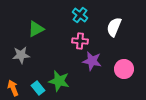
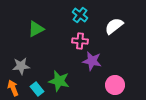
white semicircle: moved 1 px up; rotated 30 degrees clockwise
gray star: moved 11 px down
pink circle: moved 9 px left, 16 px down
cyan rectangle: moved 1 px left, 1 px down
